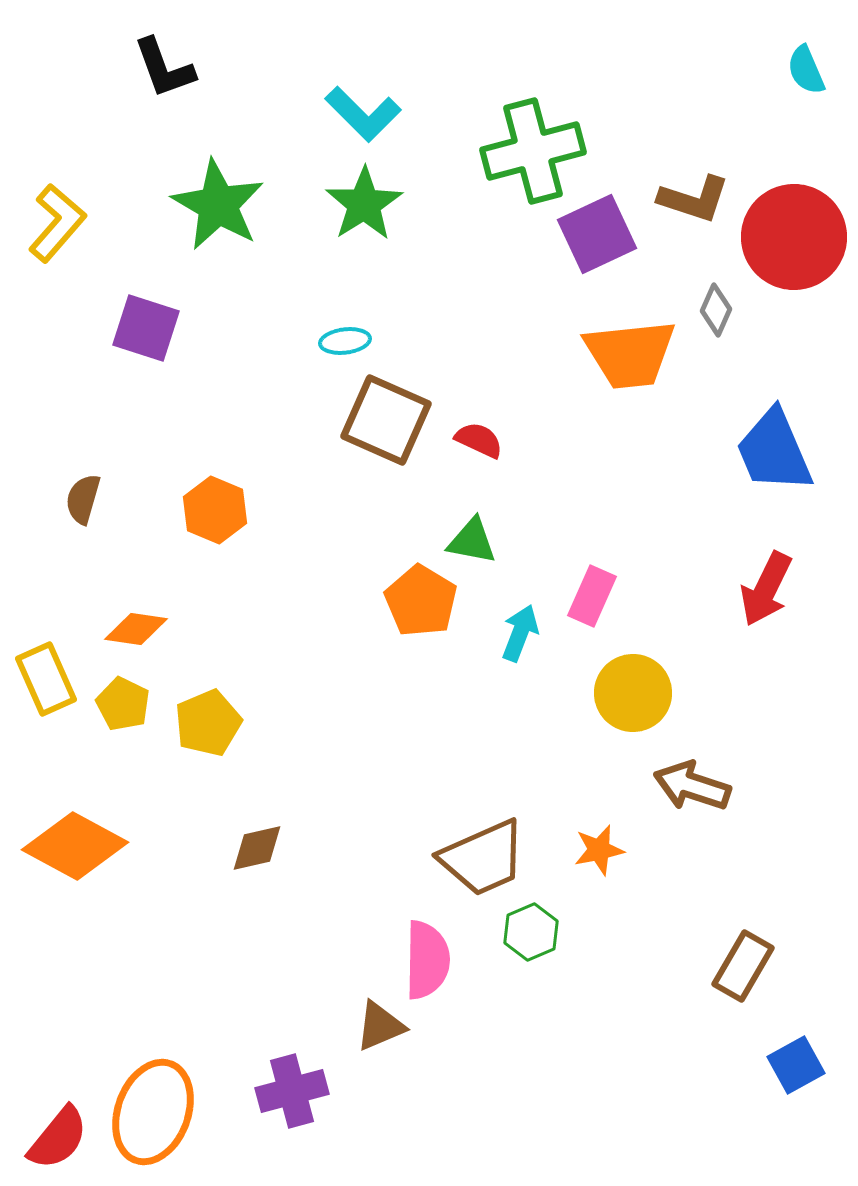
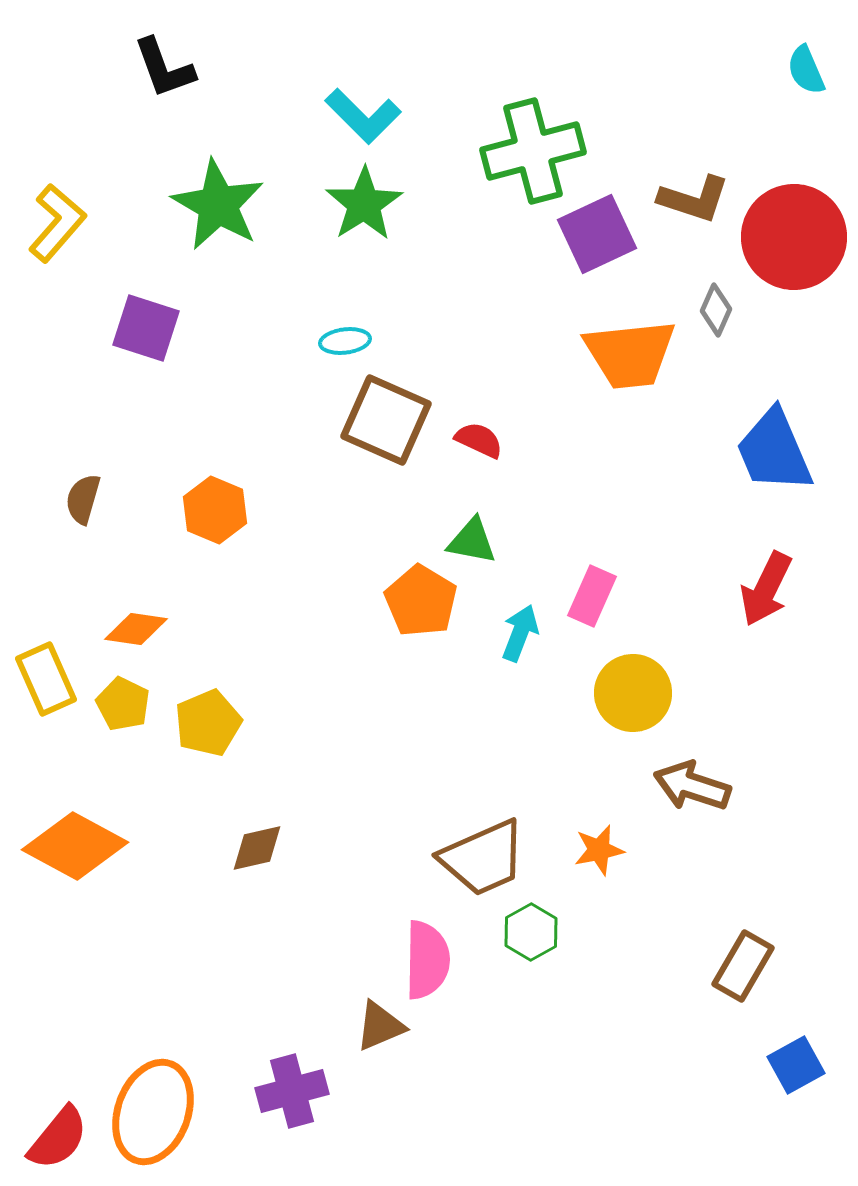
cyan L-shape at (363, 114): moved 2 px down
green hexagon at (531, 932): rotated 6 degrees counterclockwise
